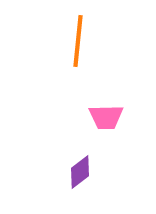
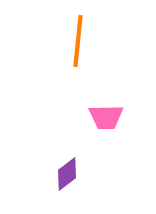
purple diamond: moved 13 px left, 2 px down
